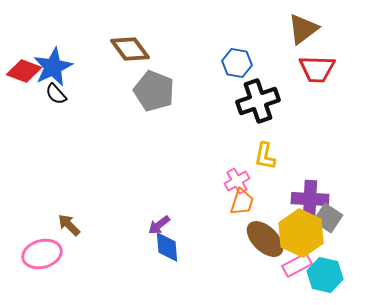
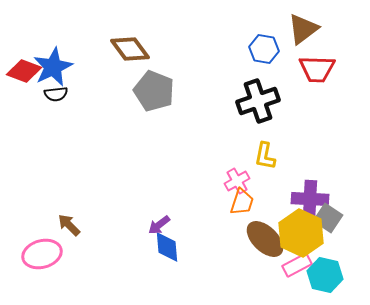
blue hexagon: moved 27 px right, 14 px up
black semicircle: rotated 55 degrees counterclockwise
